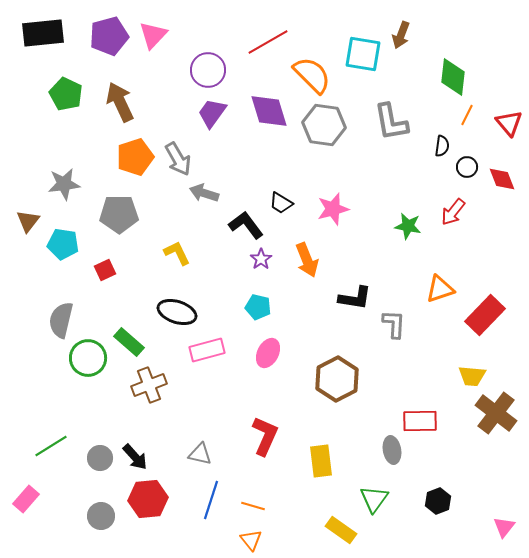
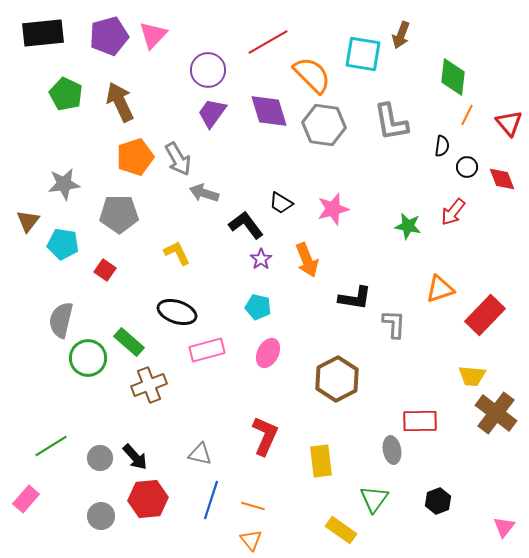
red square at (105, 270): rotated 30 degrees counterclockwise
